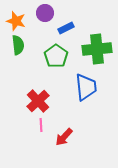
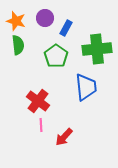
purple circle: moved 5 px down
blue rectangle: rotated 35 degrees counterclockwise
red cross: rotated 10 degrees counterclockwise
